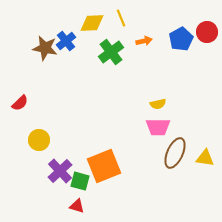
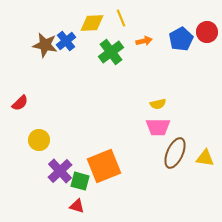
brown star: moved 3 px up
